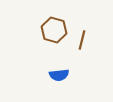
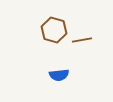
brown line: rotated 66 degrees clockwise
